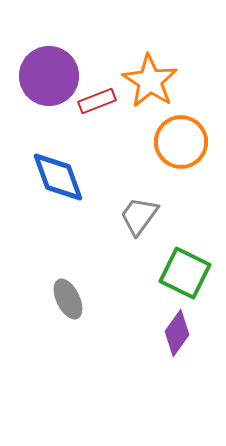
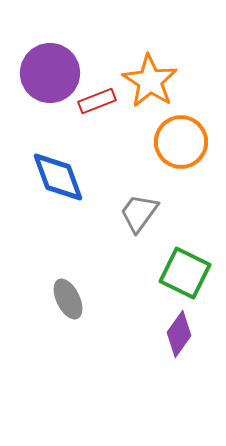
purple circle: moved 1 px right, 3 px up
gray trapezoid: moved 3 px up
purple diamond: moved 2 px right, 1 px down
